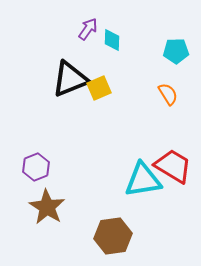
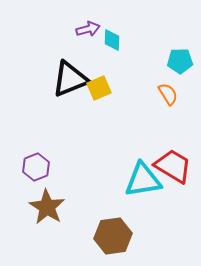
purple arrow: rotated 40 degrees clockwise
cyan pentagon: moved 4 px right, 10 px down
